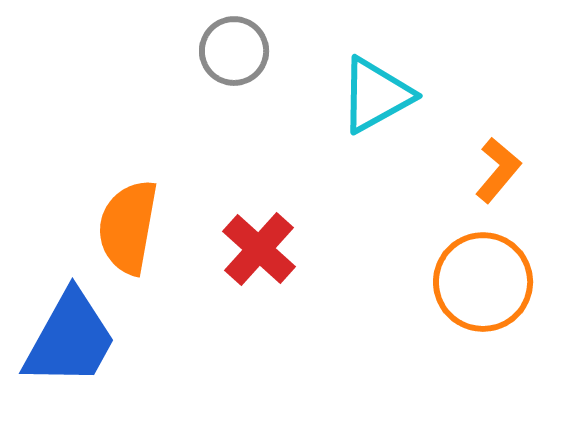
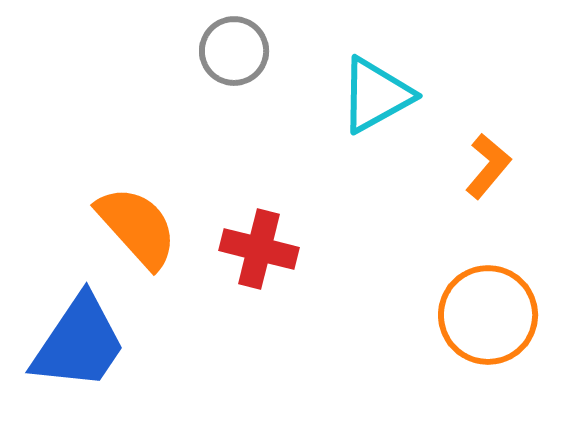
orange L-shape: moved 10 px left, 4 px up
orange semicircle: moved 9 px right; rotated 128 degrees clockwise
red cross: rotated 28 degrees counterclockwise
orange circle: moved 5 px right, 33 px down
blue trapezoid: moved 9 px right, 4 px down; rotated 5 degrees clockwise
